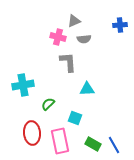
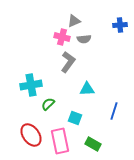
pink cross: moved 4 px right
gray L-shape: rotated 40 degrees clockwise
cyan cross: moved 8 px right
red ellipse: moved 1 px left, 2 px down; rotated 30 degrees counterclockwise
blue line: moved 34 px up; rotated 48 degrees clockwise
